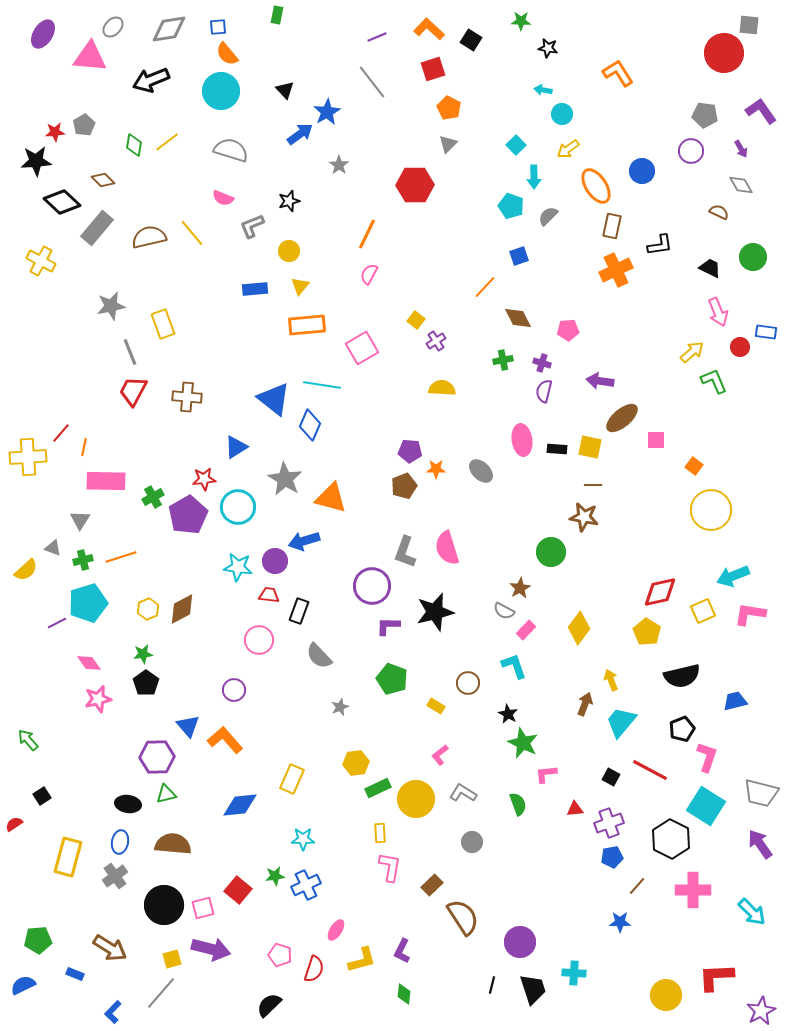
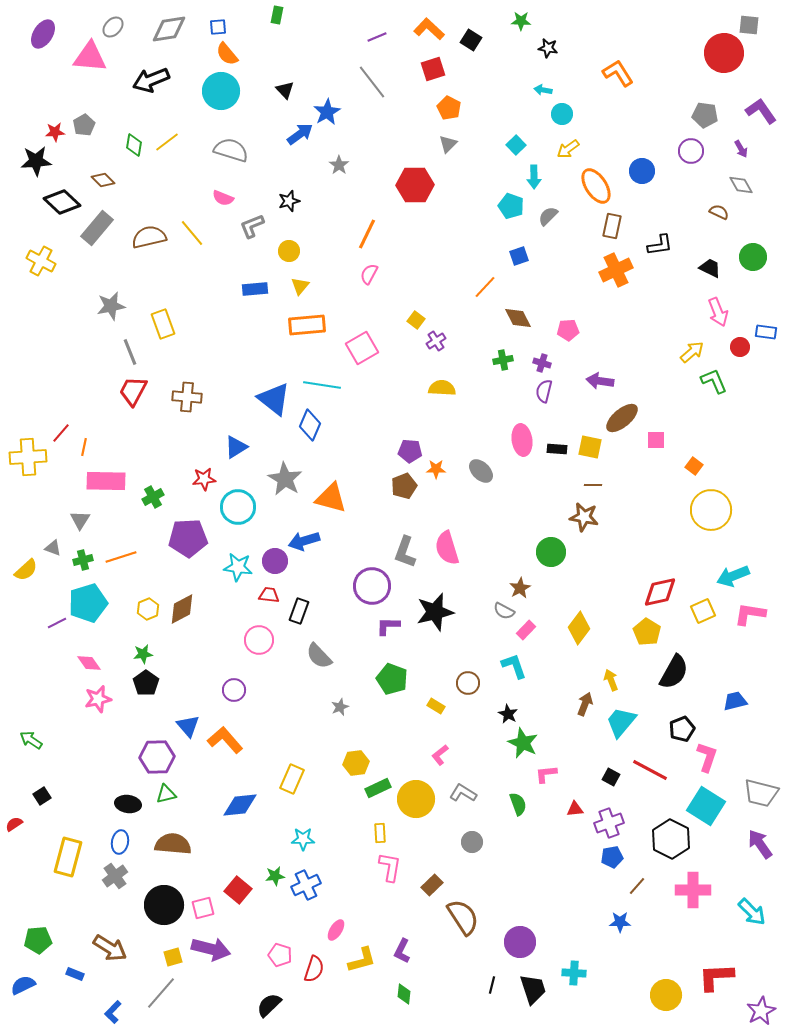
purple pentagon at (188, 515): moved 23 px down; rotated 27 degrees clockwise
black semicircle at (682, 676): moved 8 px left, 4 px up; rotated 48 degrees counterclockwise
green arrow at (28, 740): moved 3 px right; rotated 15 degrees counterclockwise
yellow square at (172, 959): moved 1 px right, 2 px up
